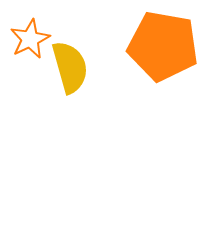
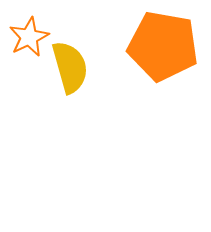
orange star: moved 1 px left, 2 px up
